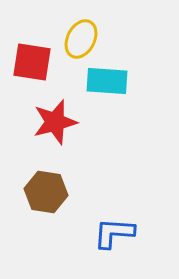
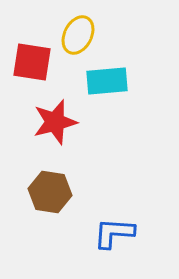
yellow ellipse: moved 3 px left, 4 px up
cyan rectangle: rotated 9 degrees counterclockwise
brown hexagon: moved 4 px right
